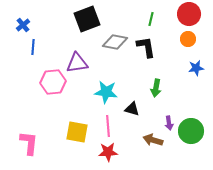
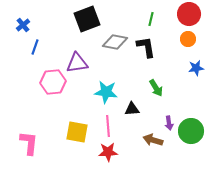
blue line: moved 2 px right; rotated 14 degrees clockwise
green arrow: rotated 42 degrees counterclockwise
black triangle: rotated 21 degrees counterclockwise
